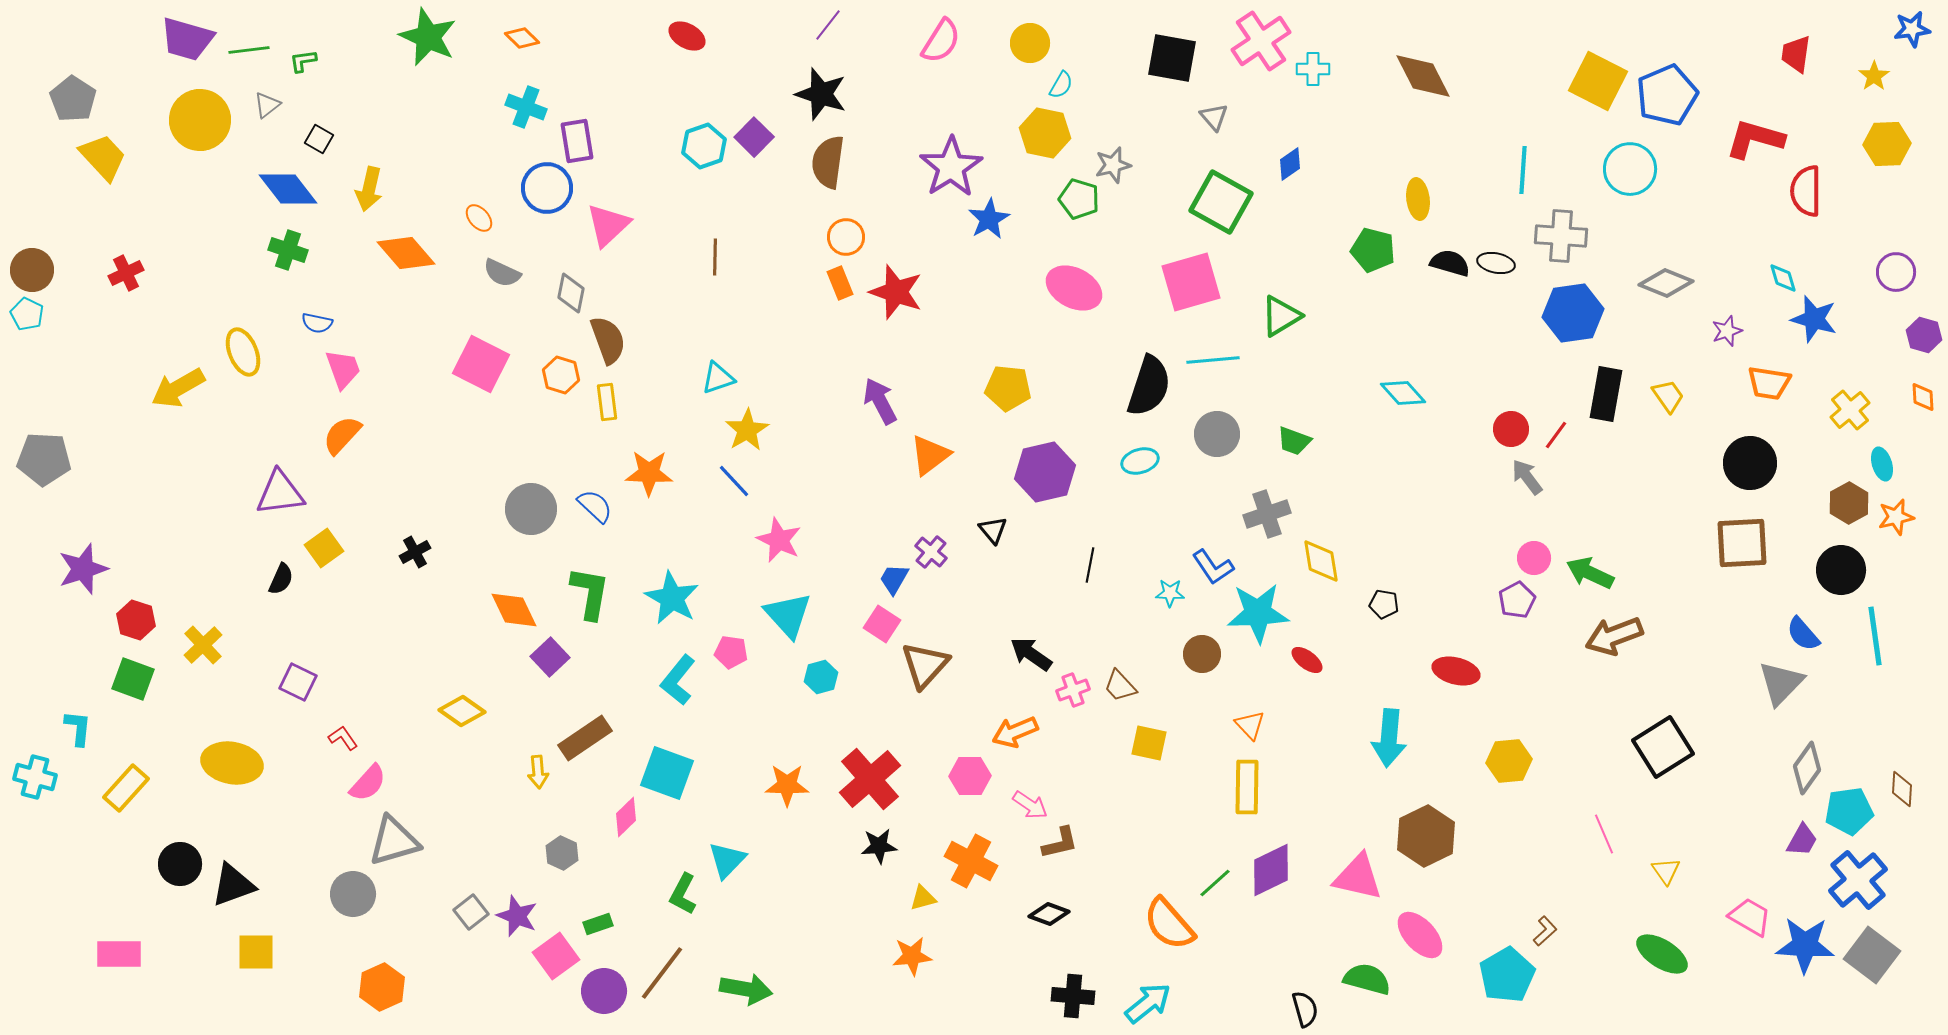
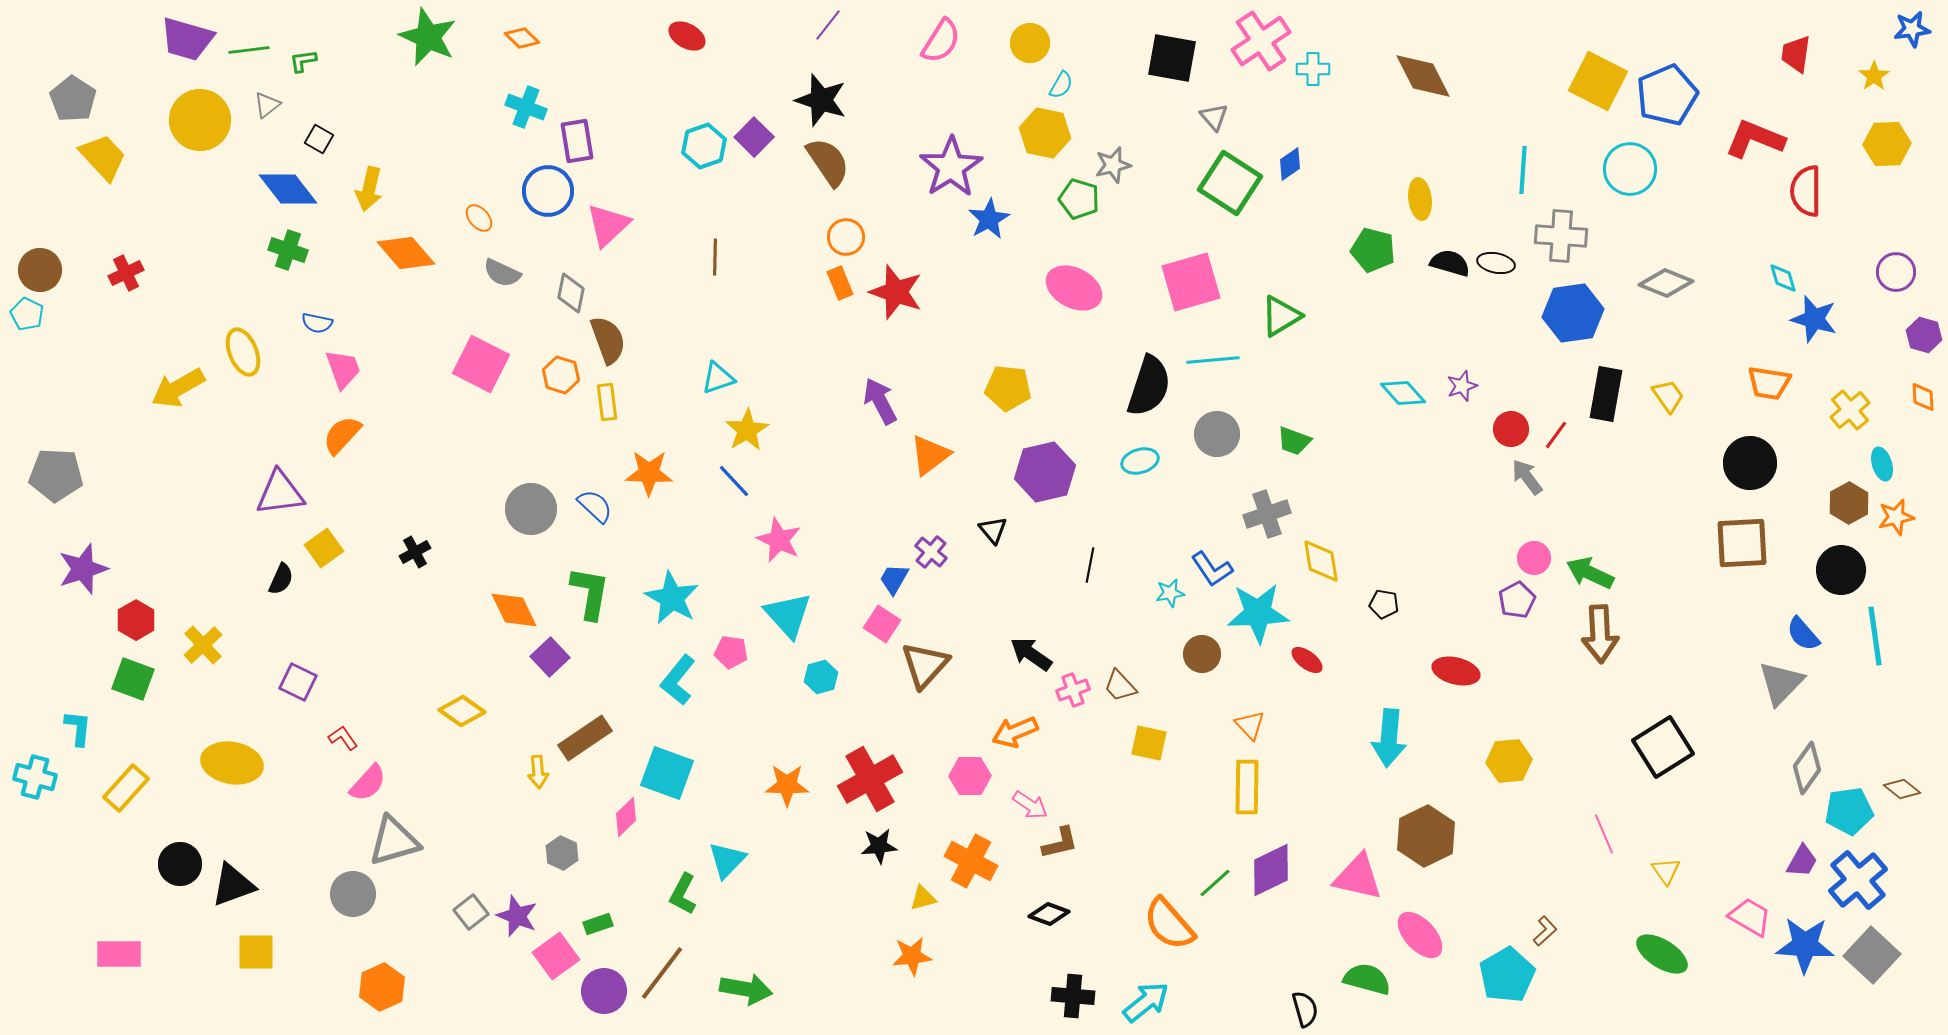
black star at (821, 94): moved 6 px down
red L-shape at (1755, 139): rotated 6 degrees clockwise
brown semicircle at (828, 162): rotated 138 degrees clockwise
blue circle at (547, 188): moved 1 px right, 3 px down
yellow ellipse at (1418, 199): moved 2 px right
green square at (1221, 202): moved 9 px right, 19 px up; rotated 4 degrees clockwise
brown circle at (32, 270): moved 8 px right
purple star at (1727, 331): moved 265 px left, 55 px down
gray pentagon at (44, 459): moved 12 px right, 16 px down
blue L-shape at (1213, 567): moved 1 px left, 2 px down
cyan star at (1170, 593): rotated 12 degrees counterclockwise
red hexagon at (136, 620): rotated 12 degrees clockwise
brown arrow at (1614, 636): moved 14 px left, 2 px up; rotated 72 degrees counterclockwise
red cross at (870, 779): rotated 12 degrees clockwise
brown diamond at (1902, 789): rotated 54 degrees counterclockwise
purple trapezoid at (1802, 840): moved 21 px down
gray square at (1872, 955): rotated 6 degrees clockwise
cyan arrow at (1148, 1003): moved 2 px left, 1 px up
